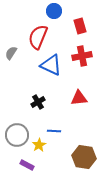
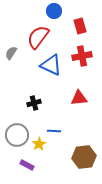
red semicircle: rotated 15 degrees clockwise
black cross: moved 4 px left, 1 px down; rotated 16 degrees clockwise
yellow star: moved 1 px up
brown hexagon: rotated 15 degrees counterclockwise
